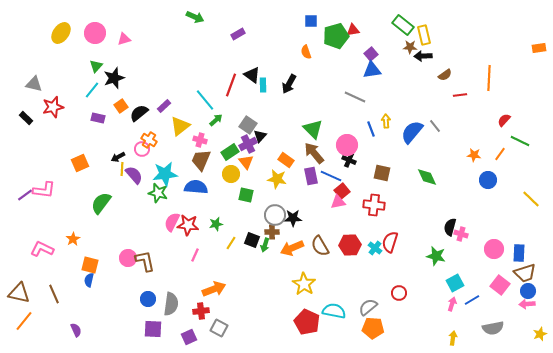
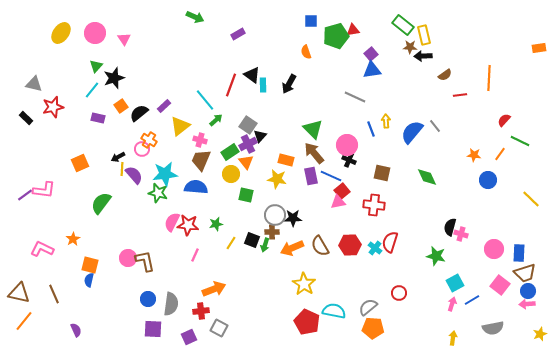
pink triangle at (124, 39): rotated 48 degrees counterclockwise
orange rectangle at (286, 160): rotated 21 degrees counterclockwise
